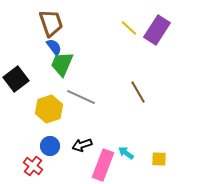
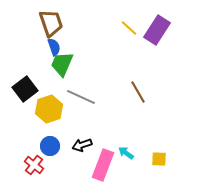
blue semicircle: rotated 18 degrees clockwise
black square: moved 9 px right, 10 px down
red cross: moved 1 px right, 1 px up
